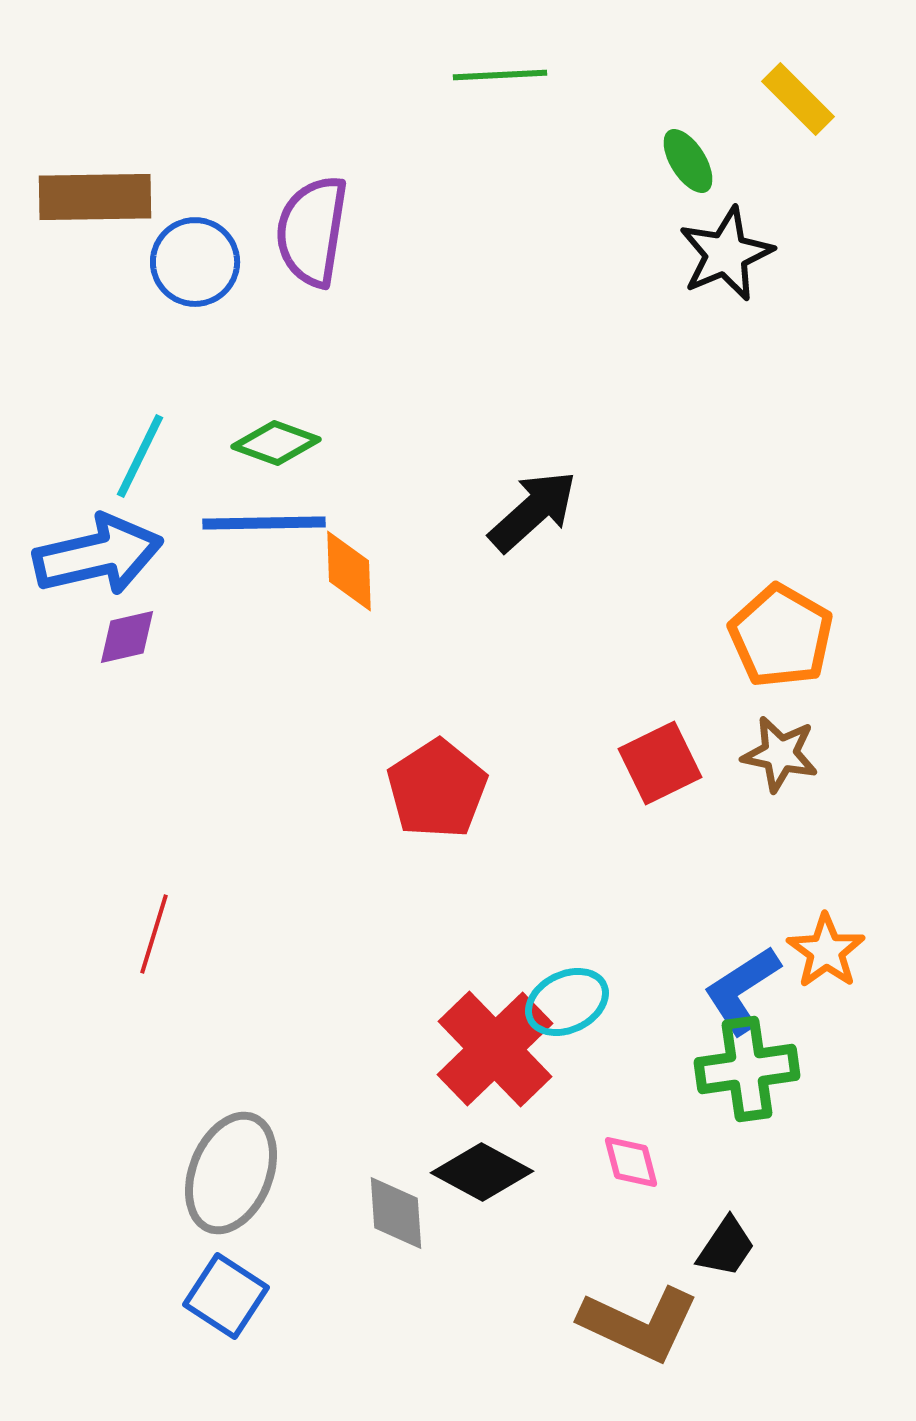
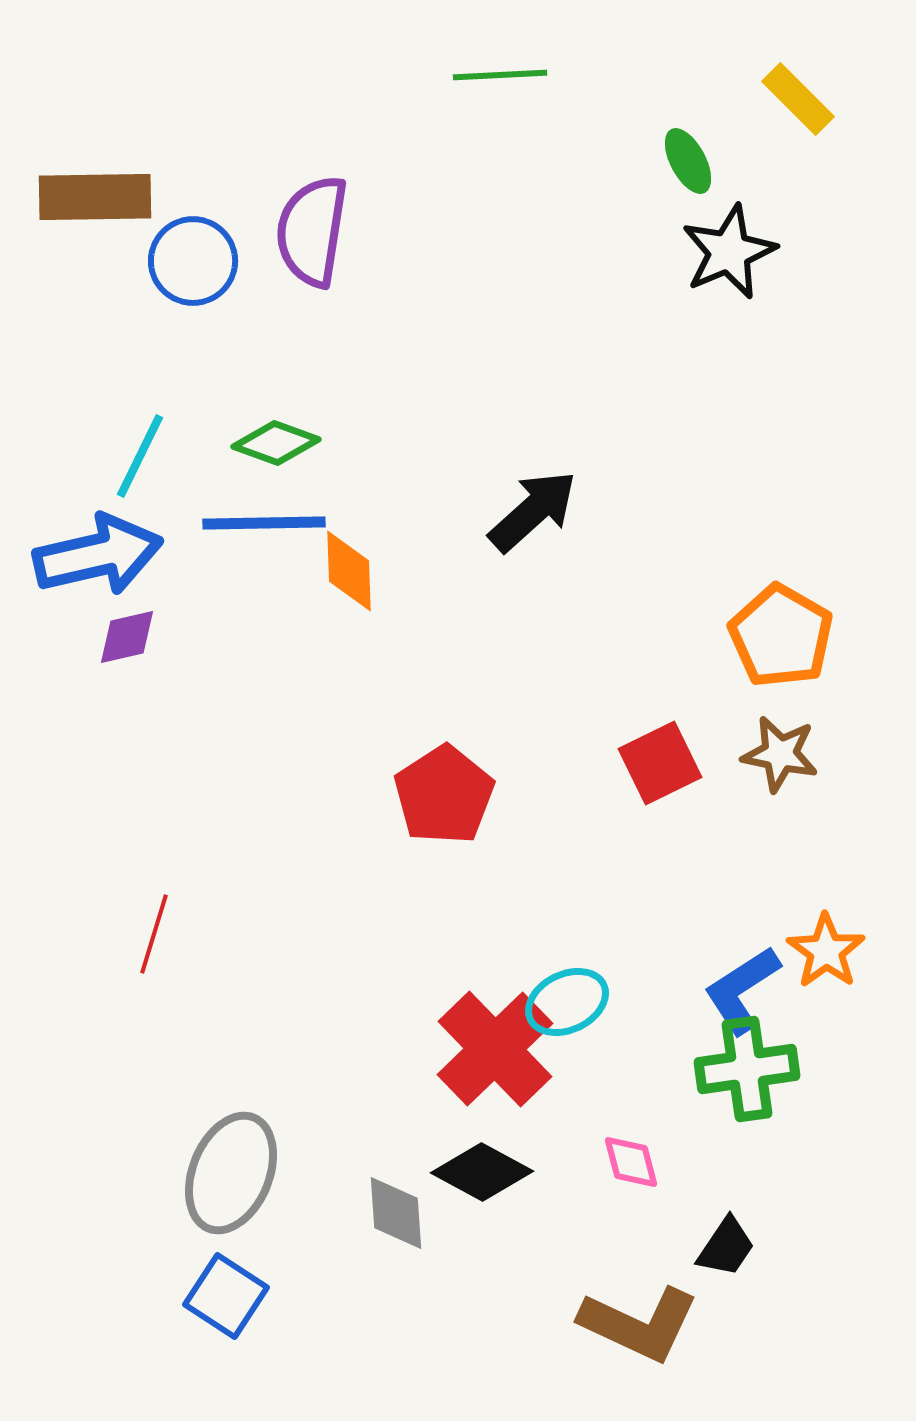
green ellipse: rotated 4 degrees clockwise
black star: moved 3 px right, 2 px up
blue circle: moved 2 px left, 1 px up
red pentagon: moved 7 px right, 6 px down
